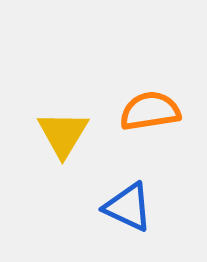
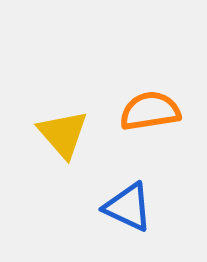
yellow triangle: rotated 12 degrees counterclockwise
